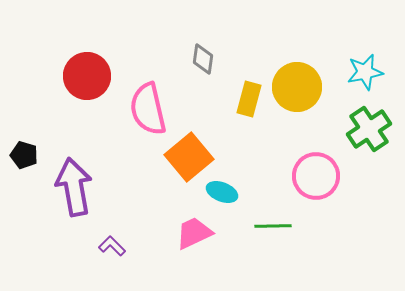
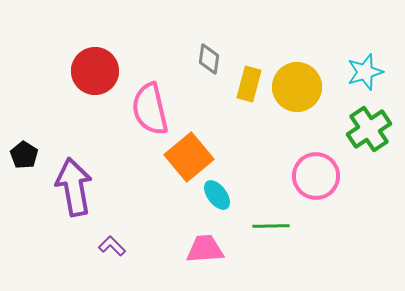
gray diamond: moved 6 px right
cyan star: rotated 6 degrees counterclockwise
red circle: moved 8 px right, 5 px up
yellow rectangle: moved 15 px up
pink semicircle: moved 2 px right
black pentagon: rotated 16 degrees clockwise
cyan ellipse: moved 5 px left, 3 px down; rotated 32 degrees clockwise
green line: moved 2 px left
pink trapezoid: moved 11 px right, 16 px down; rotated 21 degrees clockwise
